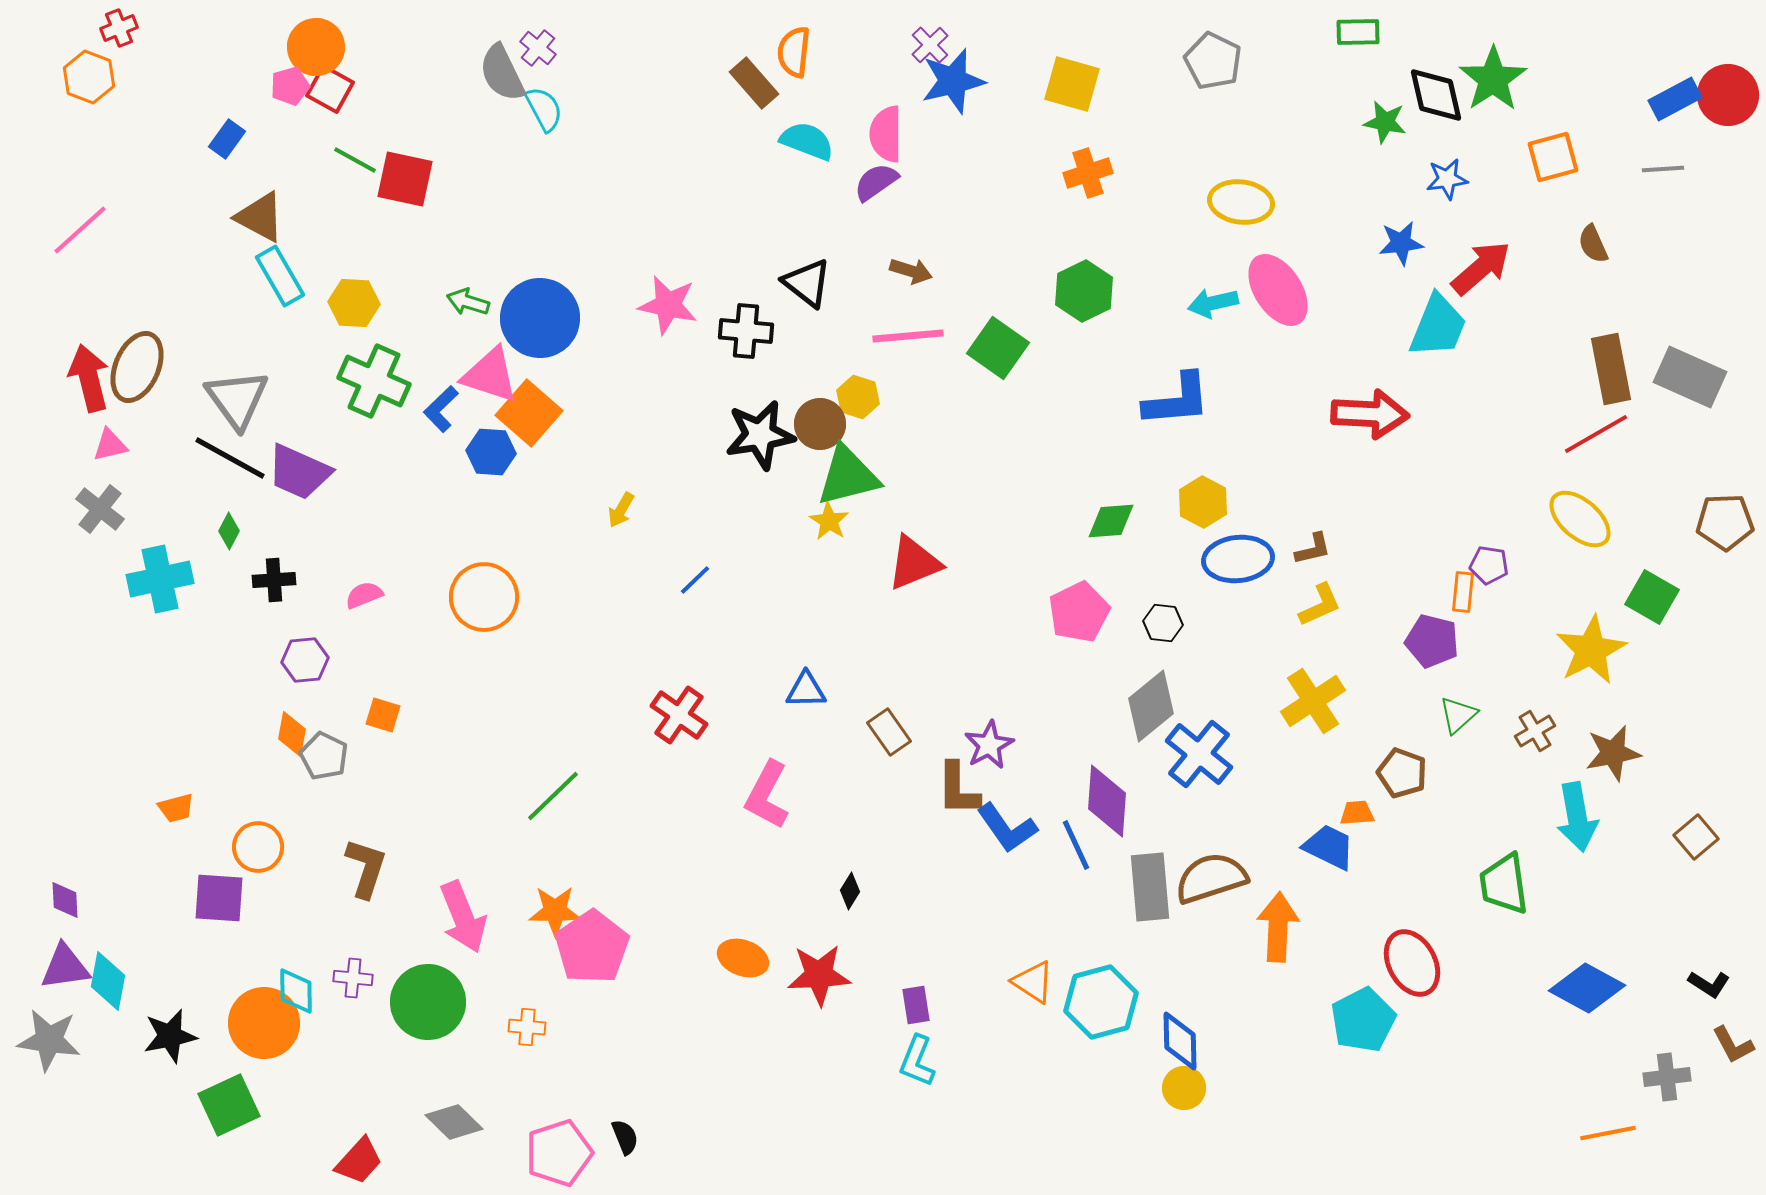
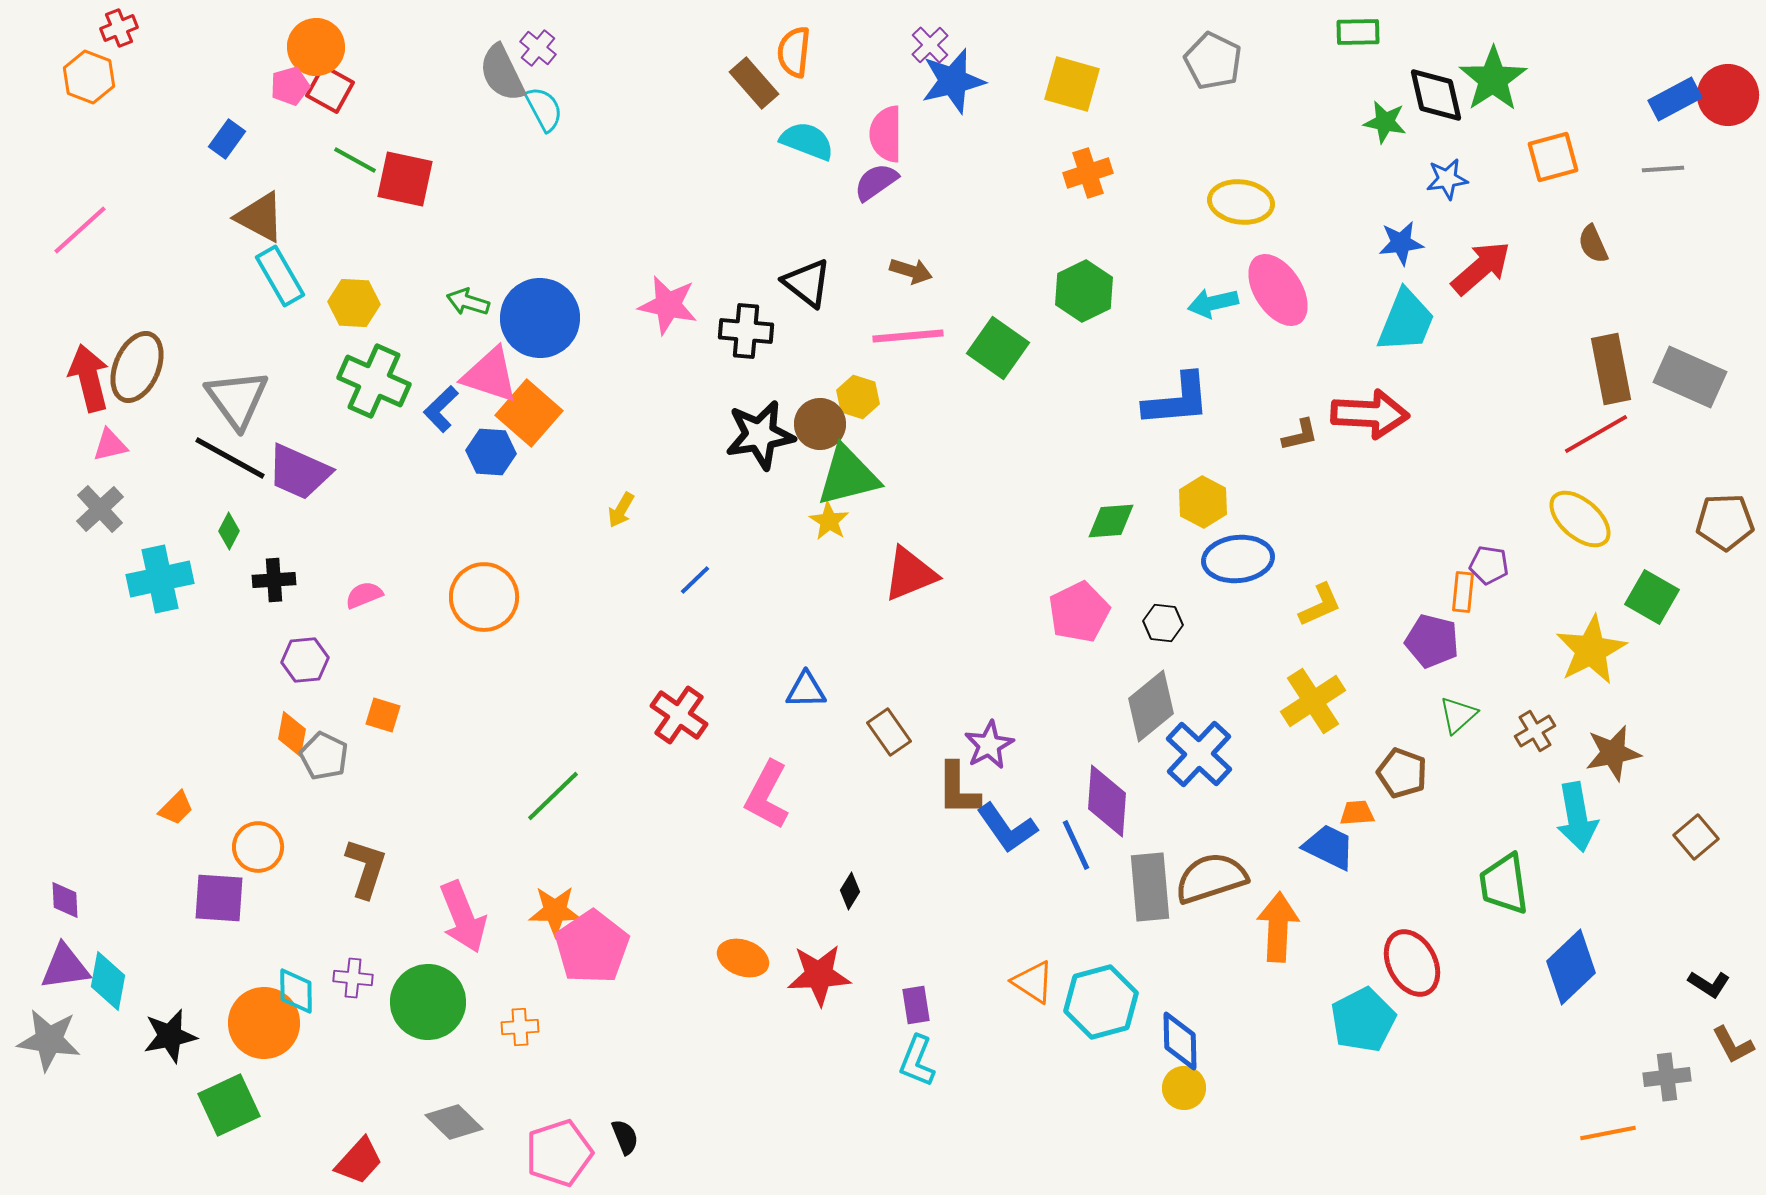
cyan trapezoid at (1438, 326): moved 32 px left, 5 px up
gray cross at (100, 509): rotated 9 degrees clockwise
brown L-shape at (1313, 549): moved 13 px left, 114 px up
red triangle at (914, 563): moved 4 px left, 11 px down
blue cross at (1199, 754): rotated 4 degrees clockwise
orange trapezoid at (176, 808): rotated 30 degrees counterclockwise
blue diamond at (1587, 988): moved 16 px left, 21 px up; rotated 72 degrees counterclockwise
orange cross at (527, 1027): moved 7 px left; rotated 9 degrees counterclockwise
